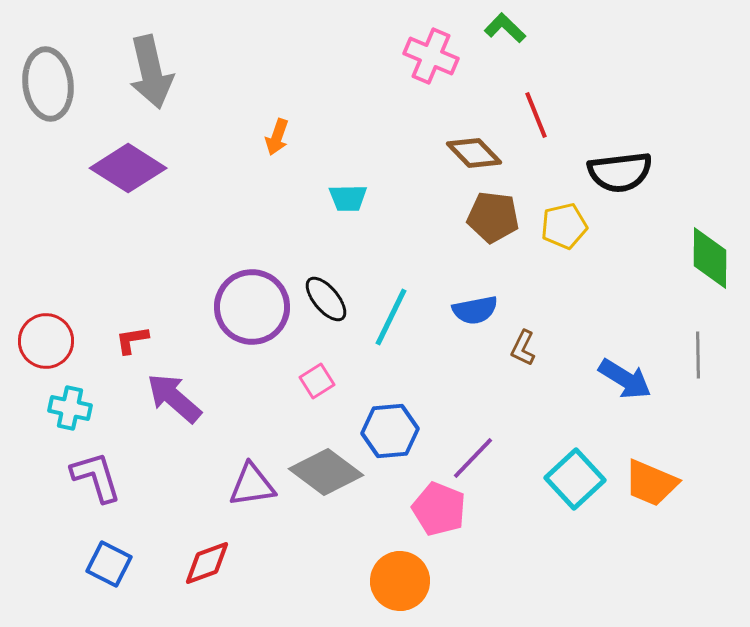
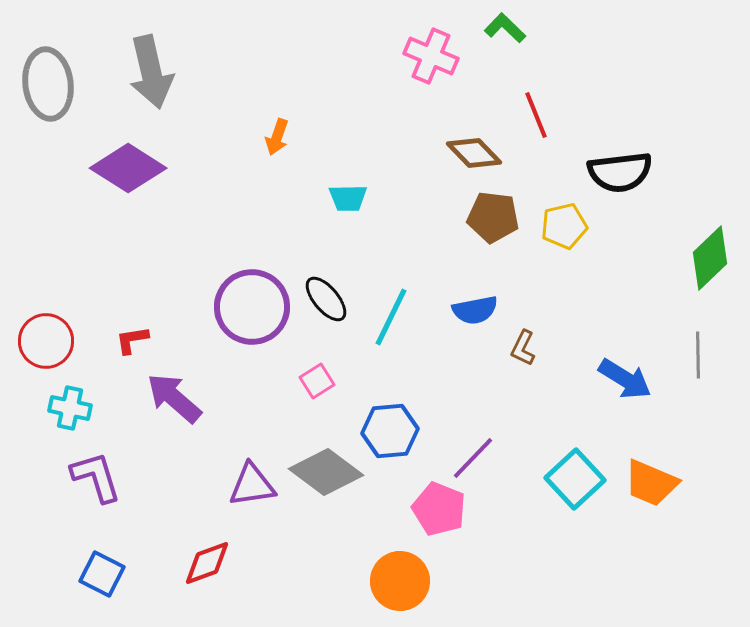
green diamond: rotated 46 degrees clockwise
blue square: moved 7 px left, 10 px down
